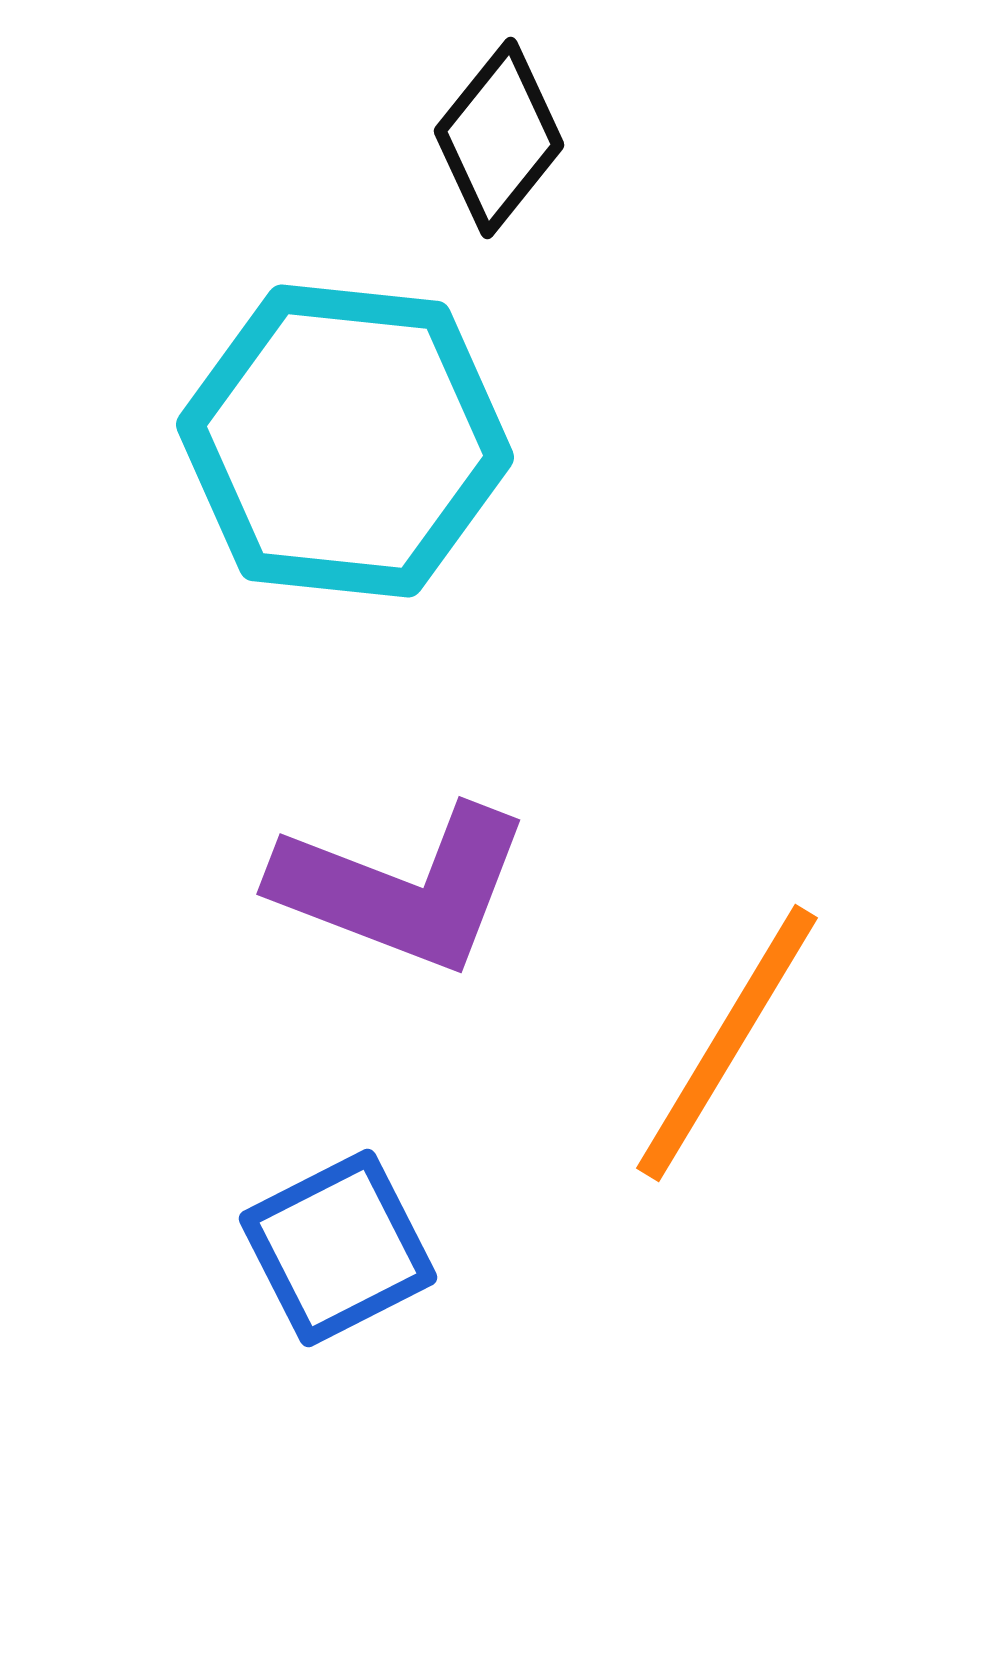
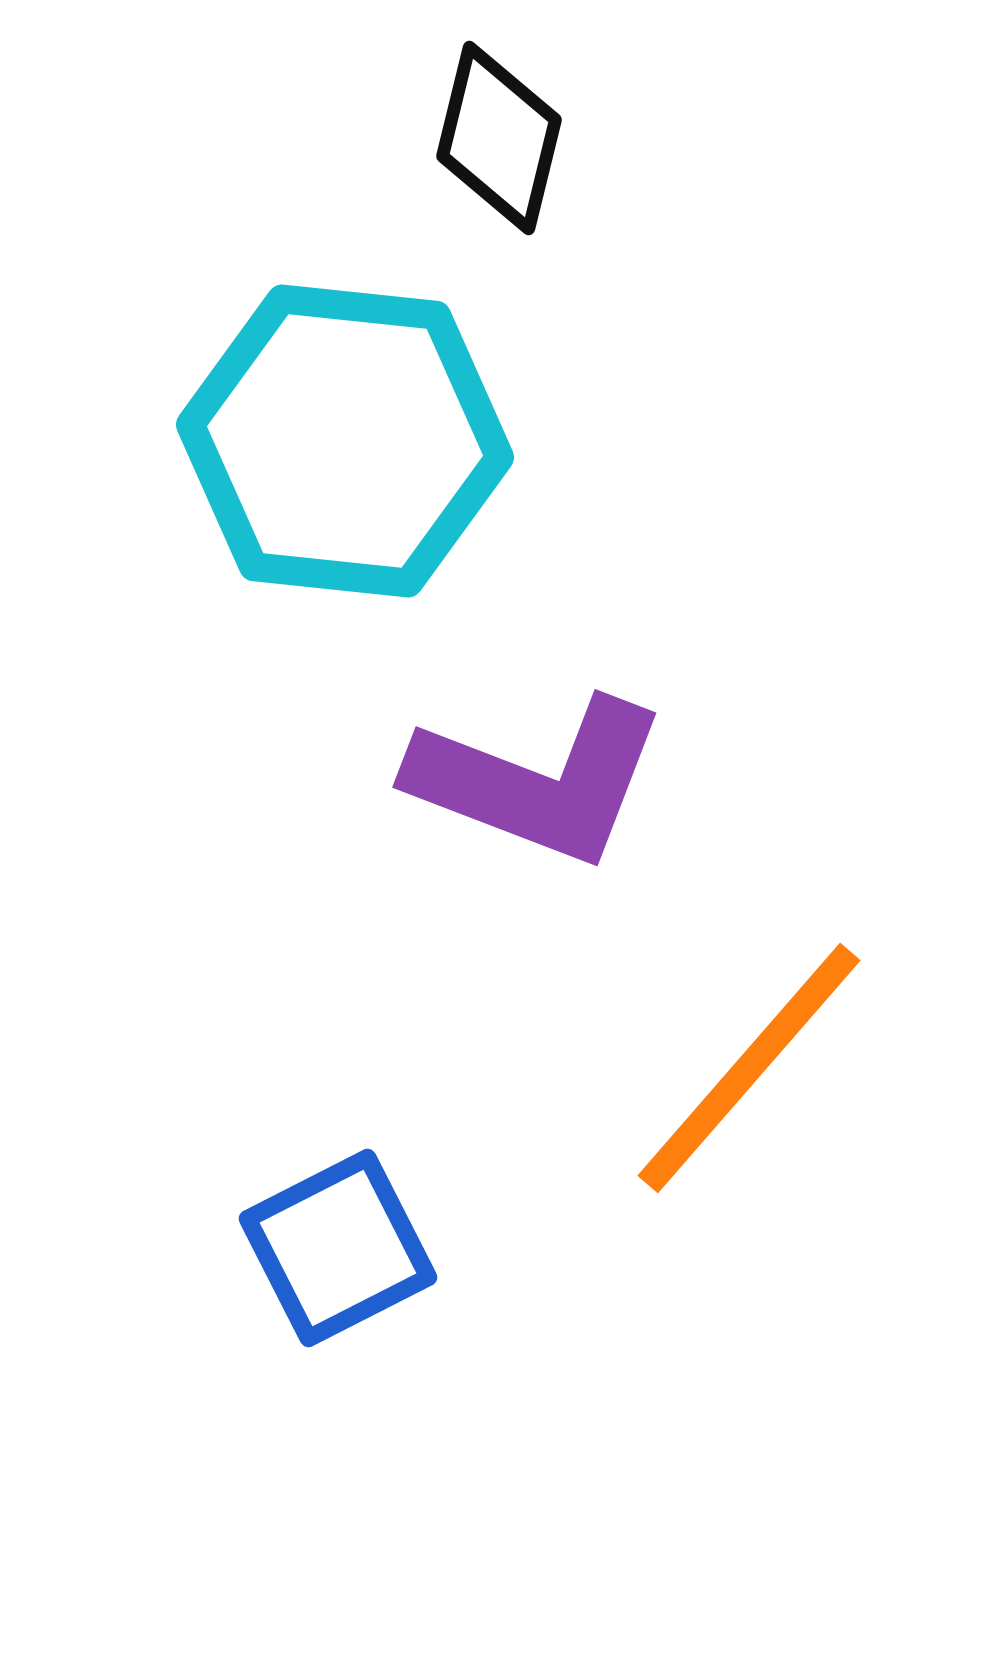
black diamond: rotated 25 degrees counterclockwise
purple L-shape: moved 136 px right, 107 px up
orange line: moved 22 px right, 25 px down; rotated 10 degrees clockwise
